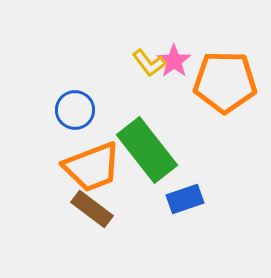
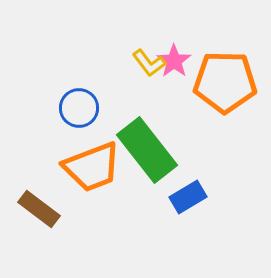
blue circle: moved 4 px right, 2 px up
blue rectangle: moved 3 px right, 2 px up; rotated 12 degrees counterclockwise
brown rectangle: moved 53 px left
